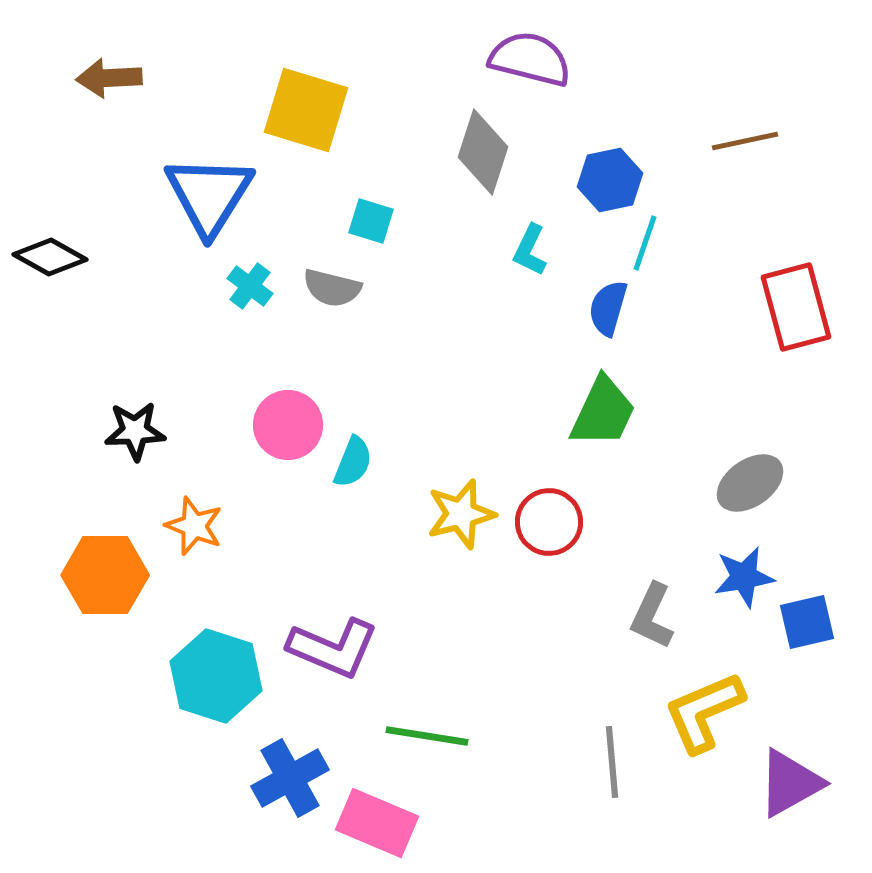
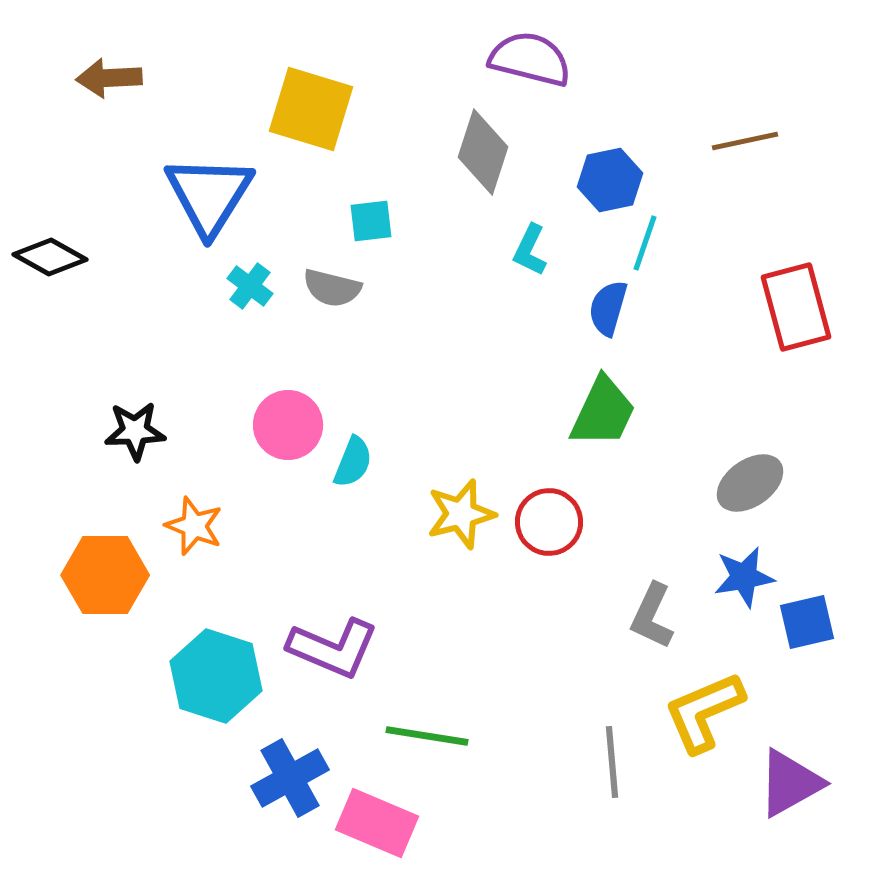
yellow square: moved 5 px right, 1 px up
cyan square: rotated 24 degrees counterclockwise
